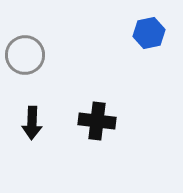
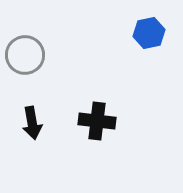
black arrow: rotated 12 degrees counterclockwise
